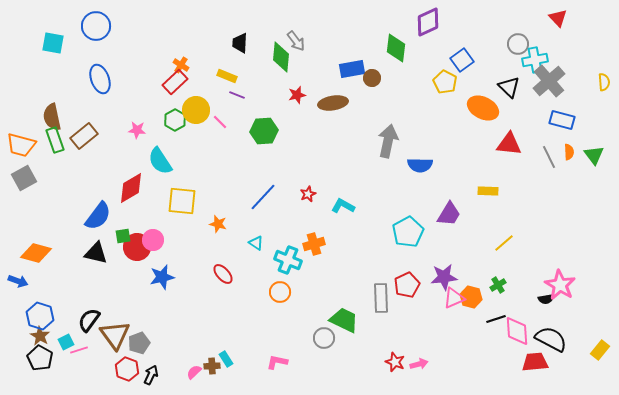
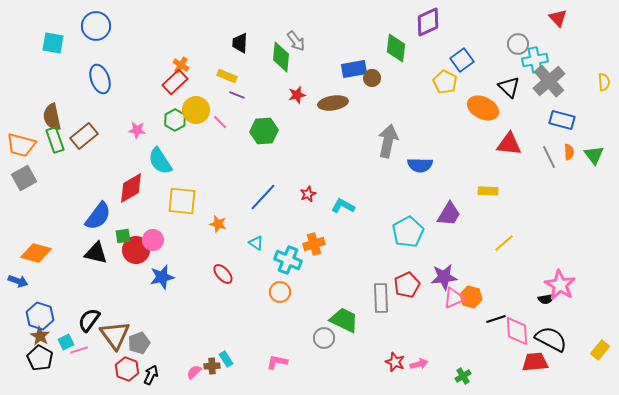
blue rectangle at (352, 69): moved 2 px right
red circle at (137, 247): moved 1 px left, 3 px down
green cross at (498, 285): moved 35 px left, 91 px down
